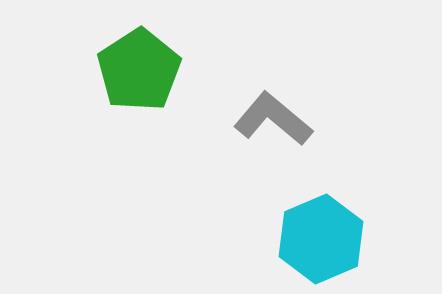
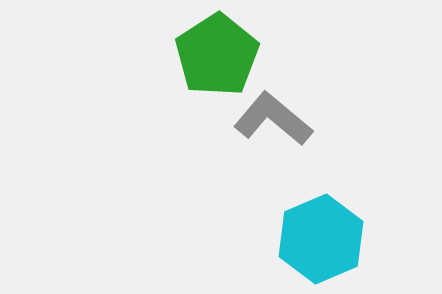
green pentagon: moved 78 px right, 15 px up
